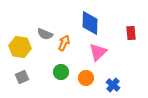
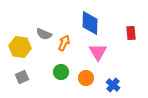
gray semicircle: moved 1 px left
pink triangle: rotated 18 degrees counterclockwise
